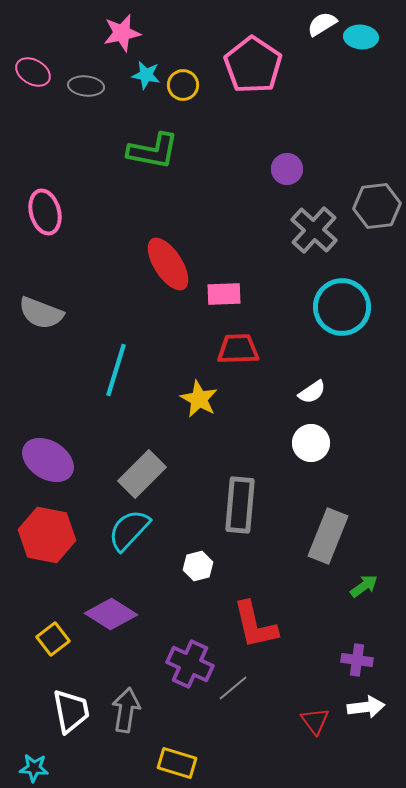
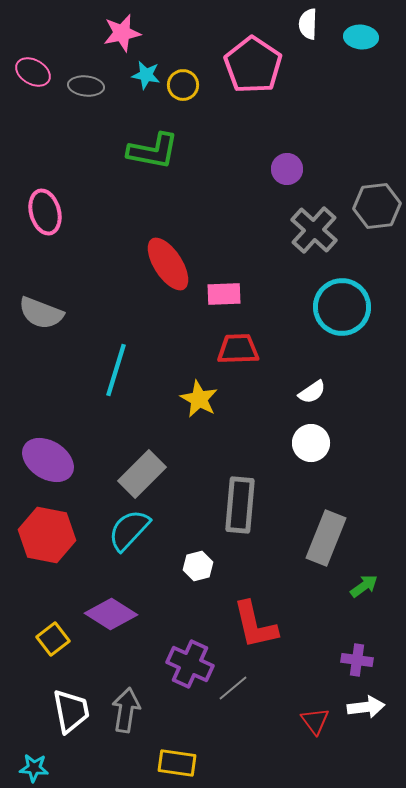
white semicircle at (322, 24): moved 14 px left; rotated 56 degrees counterclockwise
gray rectangle at (328, 536): moved 2 px left, 2 px down
yellow rectangle at (177, 763): rotated 9 degrees counterclockwise
